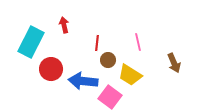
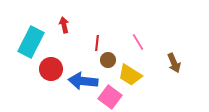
pink line: rotated 18 degrees counterclockwise
